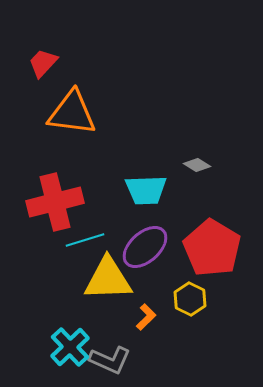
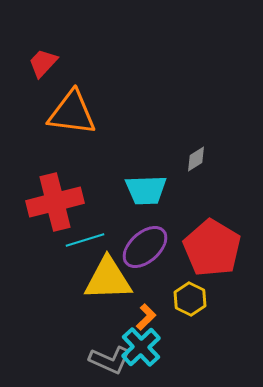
gray diamond: moved 1 px left, 6 px up; rotated 64 degrees counterclockwise
cyan cross: moved 71 px right
